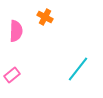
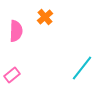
orange cross: rotated 21 degrees clockwise
cyan line: moved 4 px right, 1 px up
